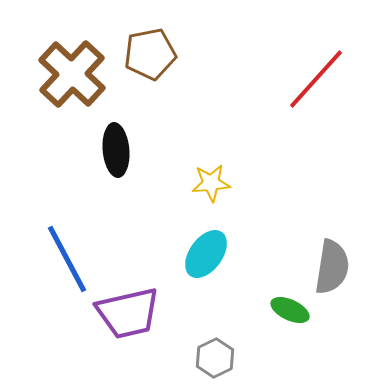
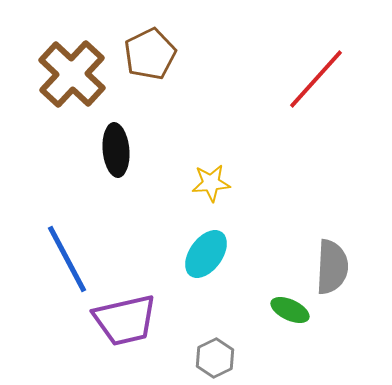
brown pentagon: rotated 15 degrees counterclockwise
gray semicircle: rotated 6 degrees counterclockwise
purple trapezoid: moved 3 px left, 7 px down
